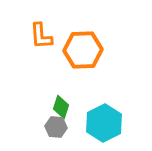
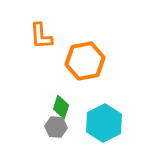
orange hexagon: moved 2 px right, 11 px down; rotated 9 degrees counterclockwise
